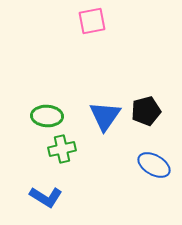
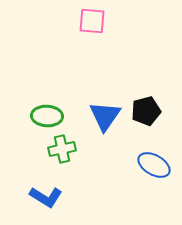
pink square: rotated 16 degrees clockwise
